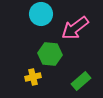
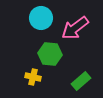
cyan circle: moved 4 px down
yellow cross: rotated 28 degrees clockwise
